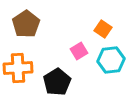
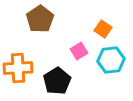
brown pentagon: moved 14 px right, 5 px up
black pentagon: moved 1 px up
